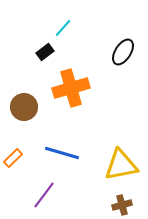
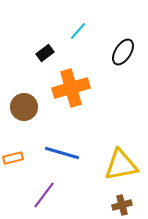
cyan line: moved 15 px right, 3 px down
black rectangle: moved 1 px down
orange rectangle: rotated 30 degrees clockwise
